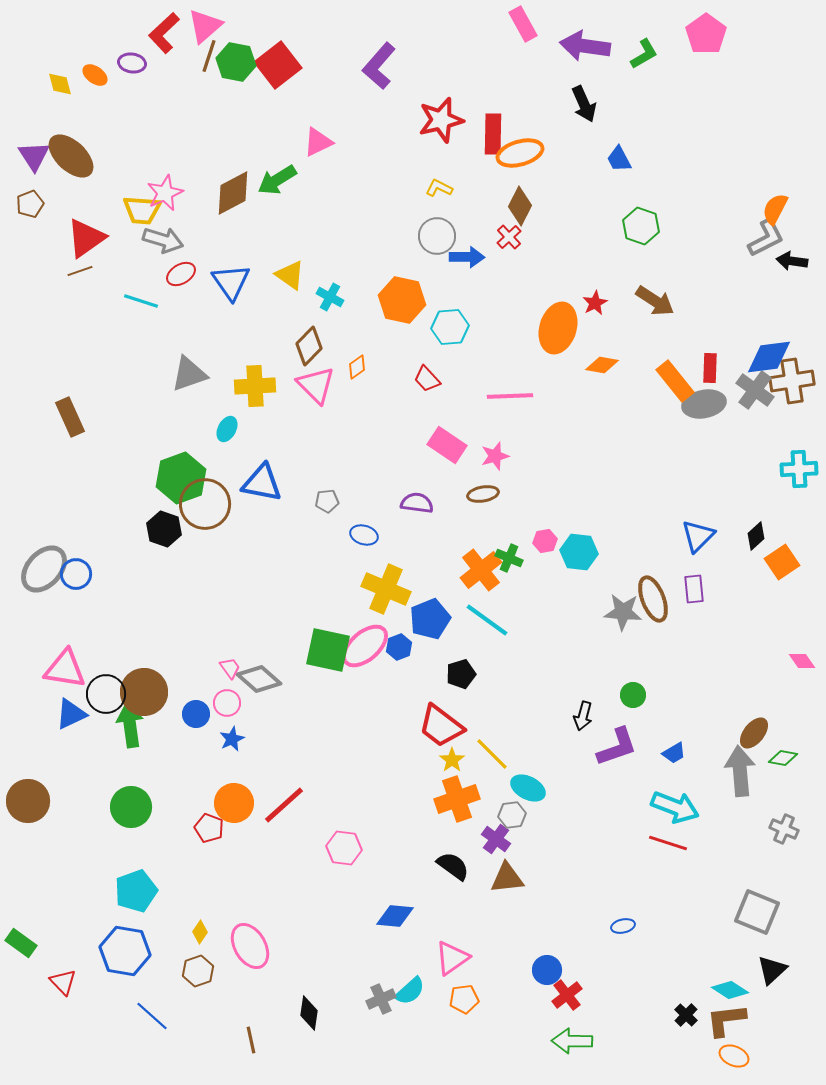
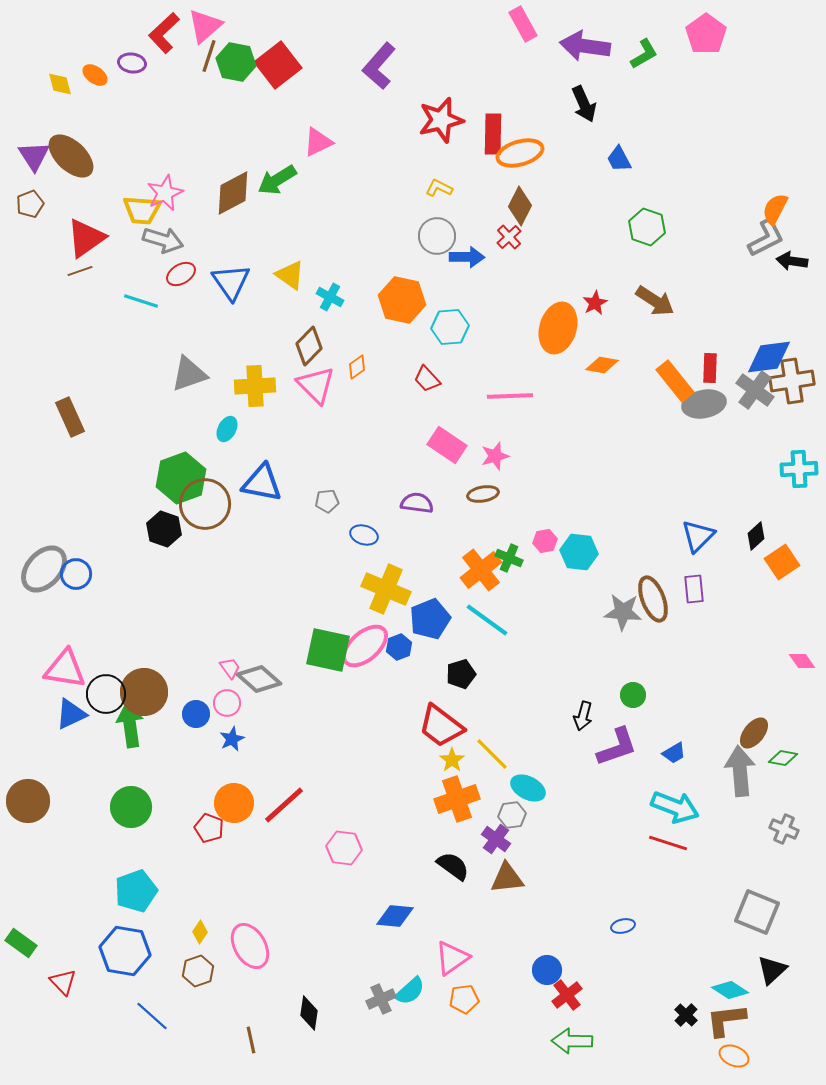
green hexagon at (641, 226): moved 6 px right, 1 px down
